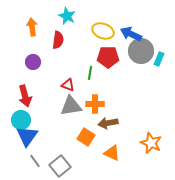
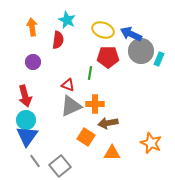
cyan star: moved 4 px down
yellow ellipse: moved 1 px up
gray triangle: rotated 15 degrees counterclockwise
cyan circle: moved 5 px right
orange triangle: rotated 24 degrees counterclockwise
